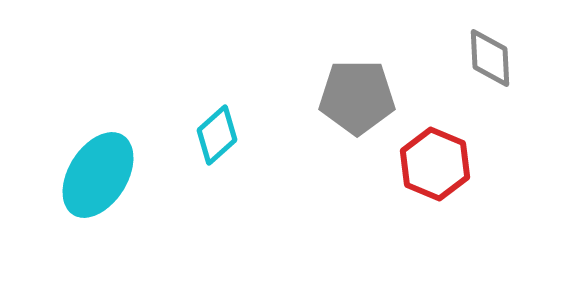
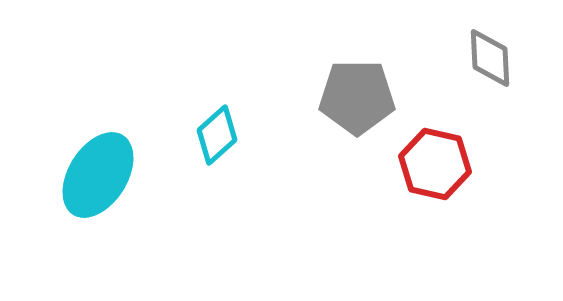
red hexagon: rotated 10 degrees counterclockwise
